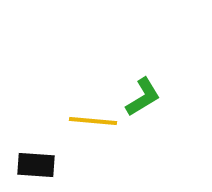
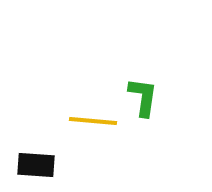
green L-shape: rotated 51 degrees counterclockwise
